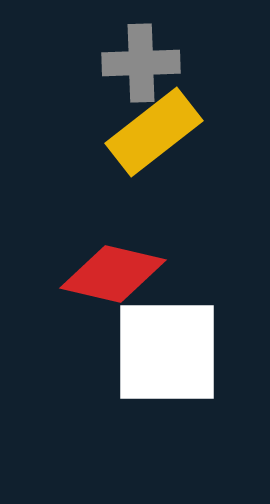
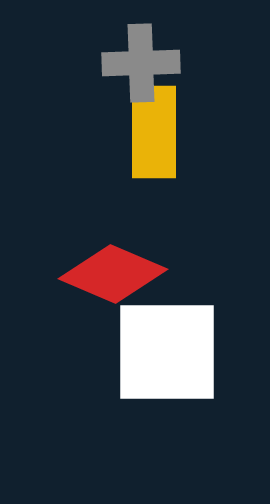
yellow rectangle: rotated 52 degrees counterclockwise
red diamond: rotated 10 degrees clockwise
